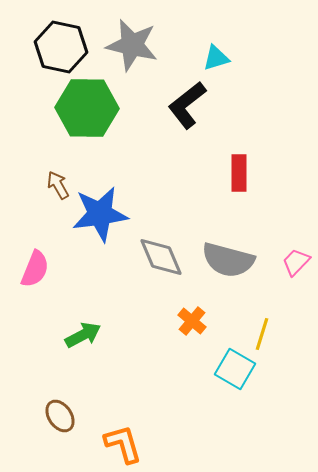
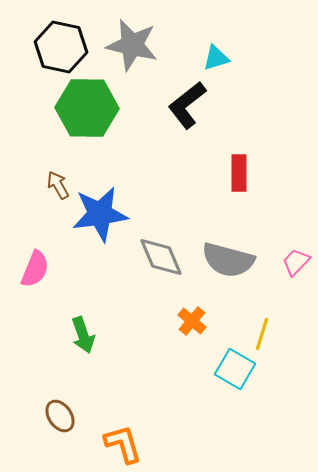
green arrow: rotated 99 degrees clockwise
